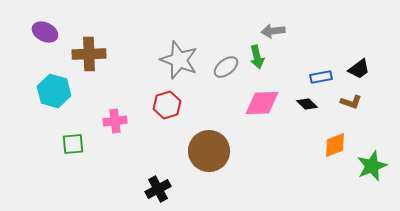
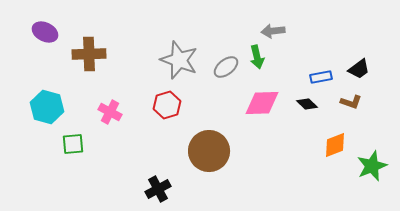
cyan hexagon: moved 7 px left, 16 px down
pink cross: moved 5 px left, 9 px up; rotated 35 degrees clockwise
